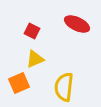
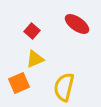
red ellipse: rotated 10 degrees clockwise
red square: rotated 14 degrees clockwise
yellow semicircle: rotated 8 degrees clockwise
